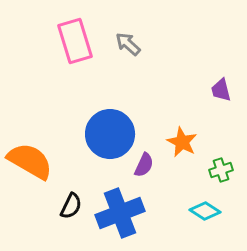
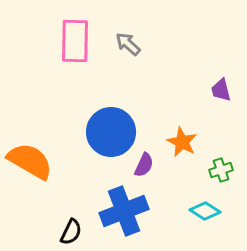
pink rectangle: rotated 18 degrees clockwise
blue circle: moved 1 px right, 2 px up
black semicircle: moved 26 px down
blue cross: moved 4 px right, 2 px up
